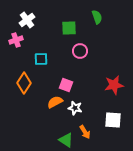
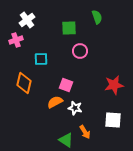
orange diamond: rotated 20 degrees counterclockwise
